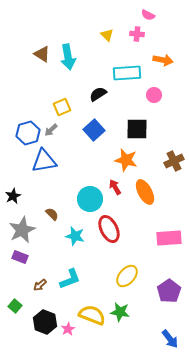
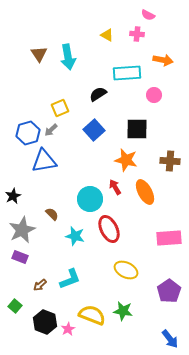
yellow triangle: rotated 16 degrees counterclockwise
brown triangle: moved 3 px left; rotated 24 degrees clockwise
yellow square: moved 2 px left, 1 px down
brown cross: moved 4 px left; rotated 30 degrees clockwise
yellow ellipse: moved 1 px left, 6 px up; rotated 75 degrees clockwise
green star: moved 3 px right, 1 px up
